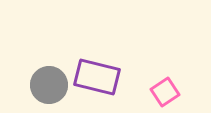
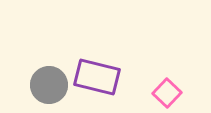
pink square: moved 2 px right, 1 px down; rotated 12 degrees counterclockwise
